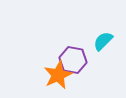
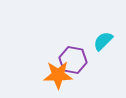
orange star: rotated 24 degrees clockwise
